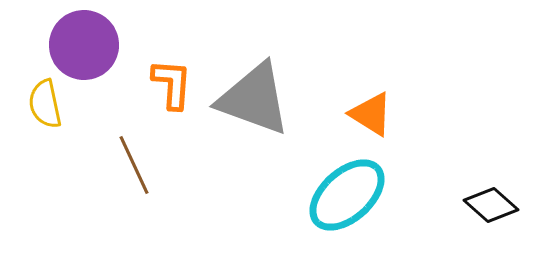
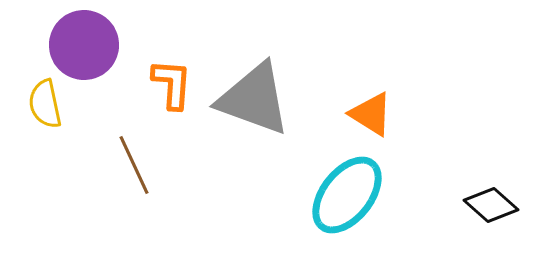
cyan ellipse: rotated 10 degrees counterclockwise
